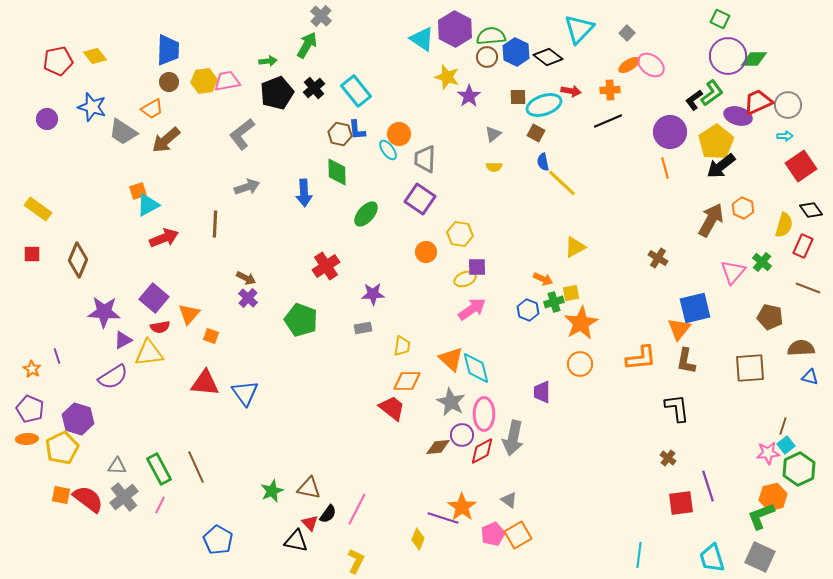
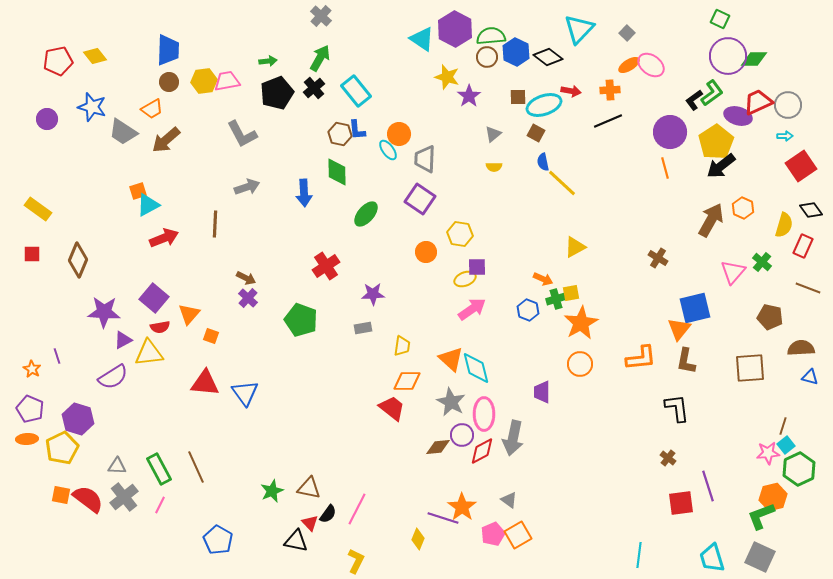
green arrow at (307, 45): moved 13 px right, 13 px down
gray L-shape at (242, 134): rotated 80 degrees counterclockwise
green cross at (554, 302): moved 2 px right, 3 px up
